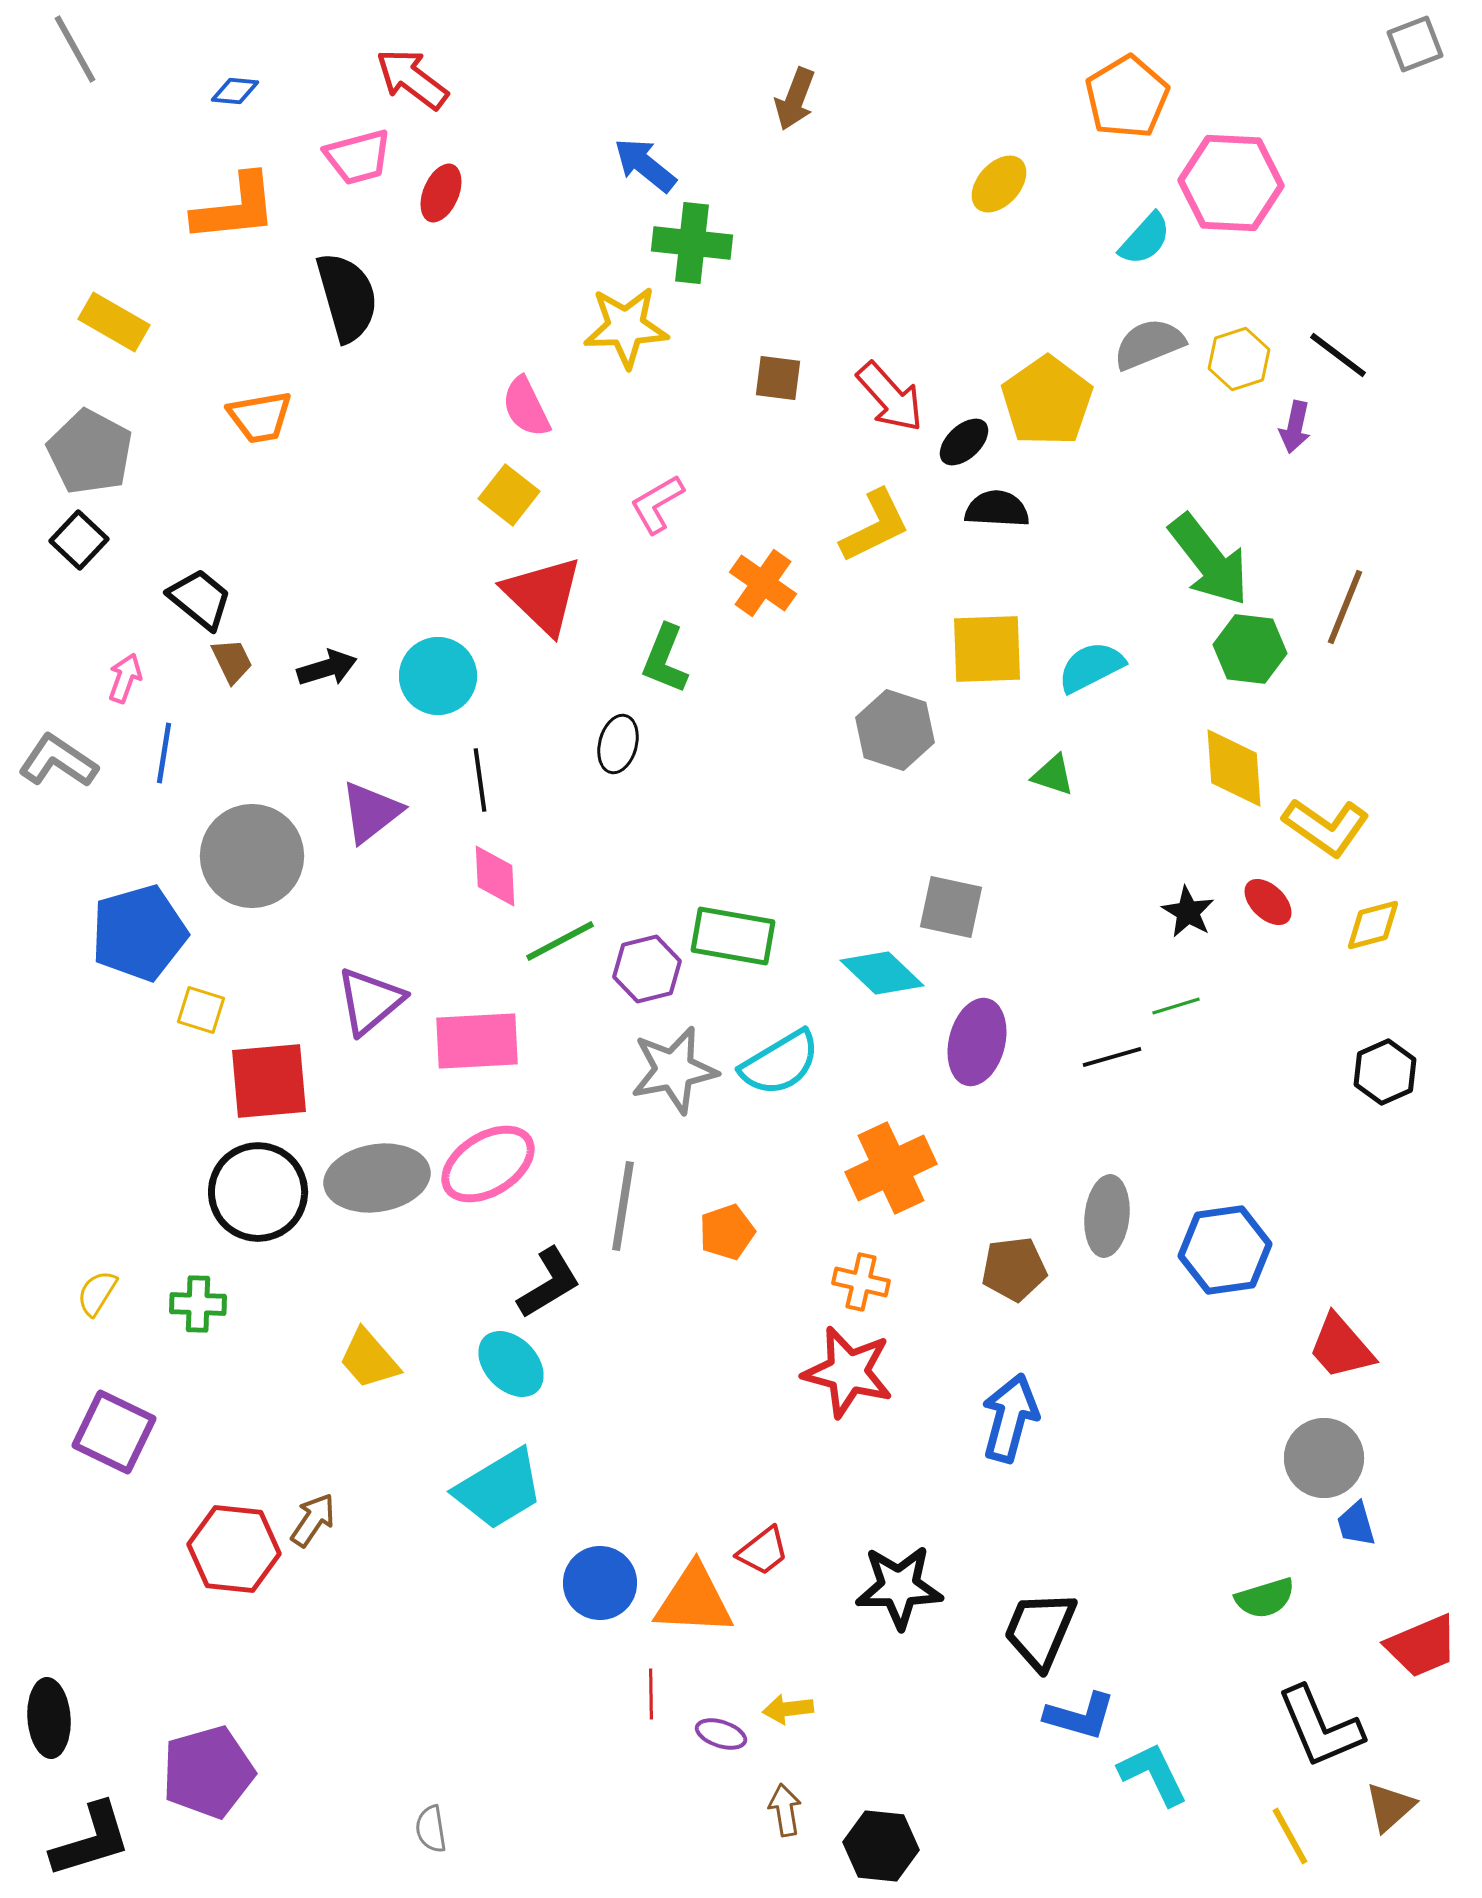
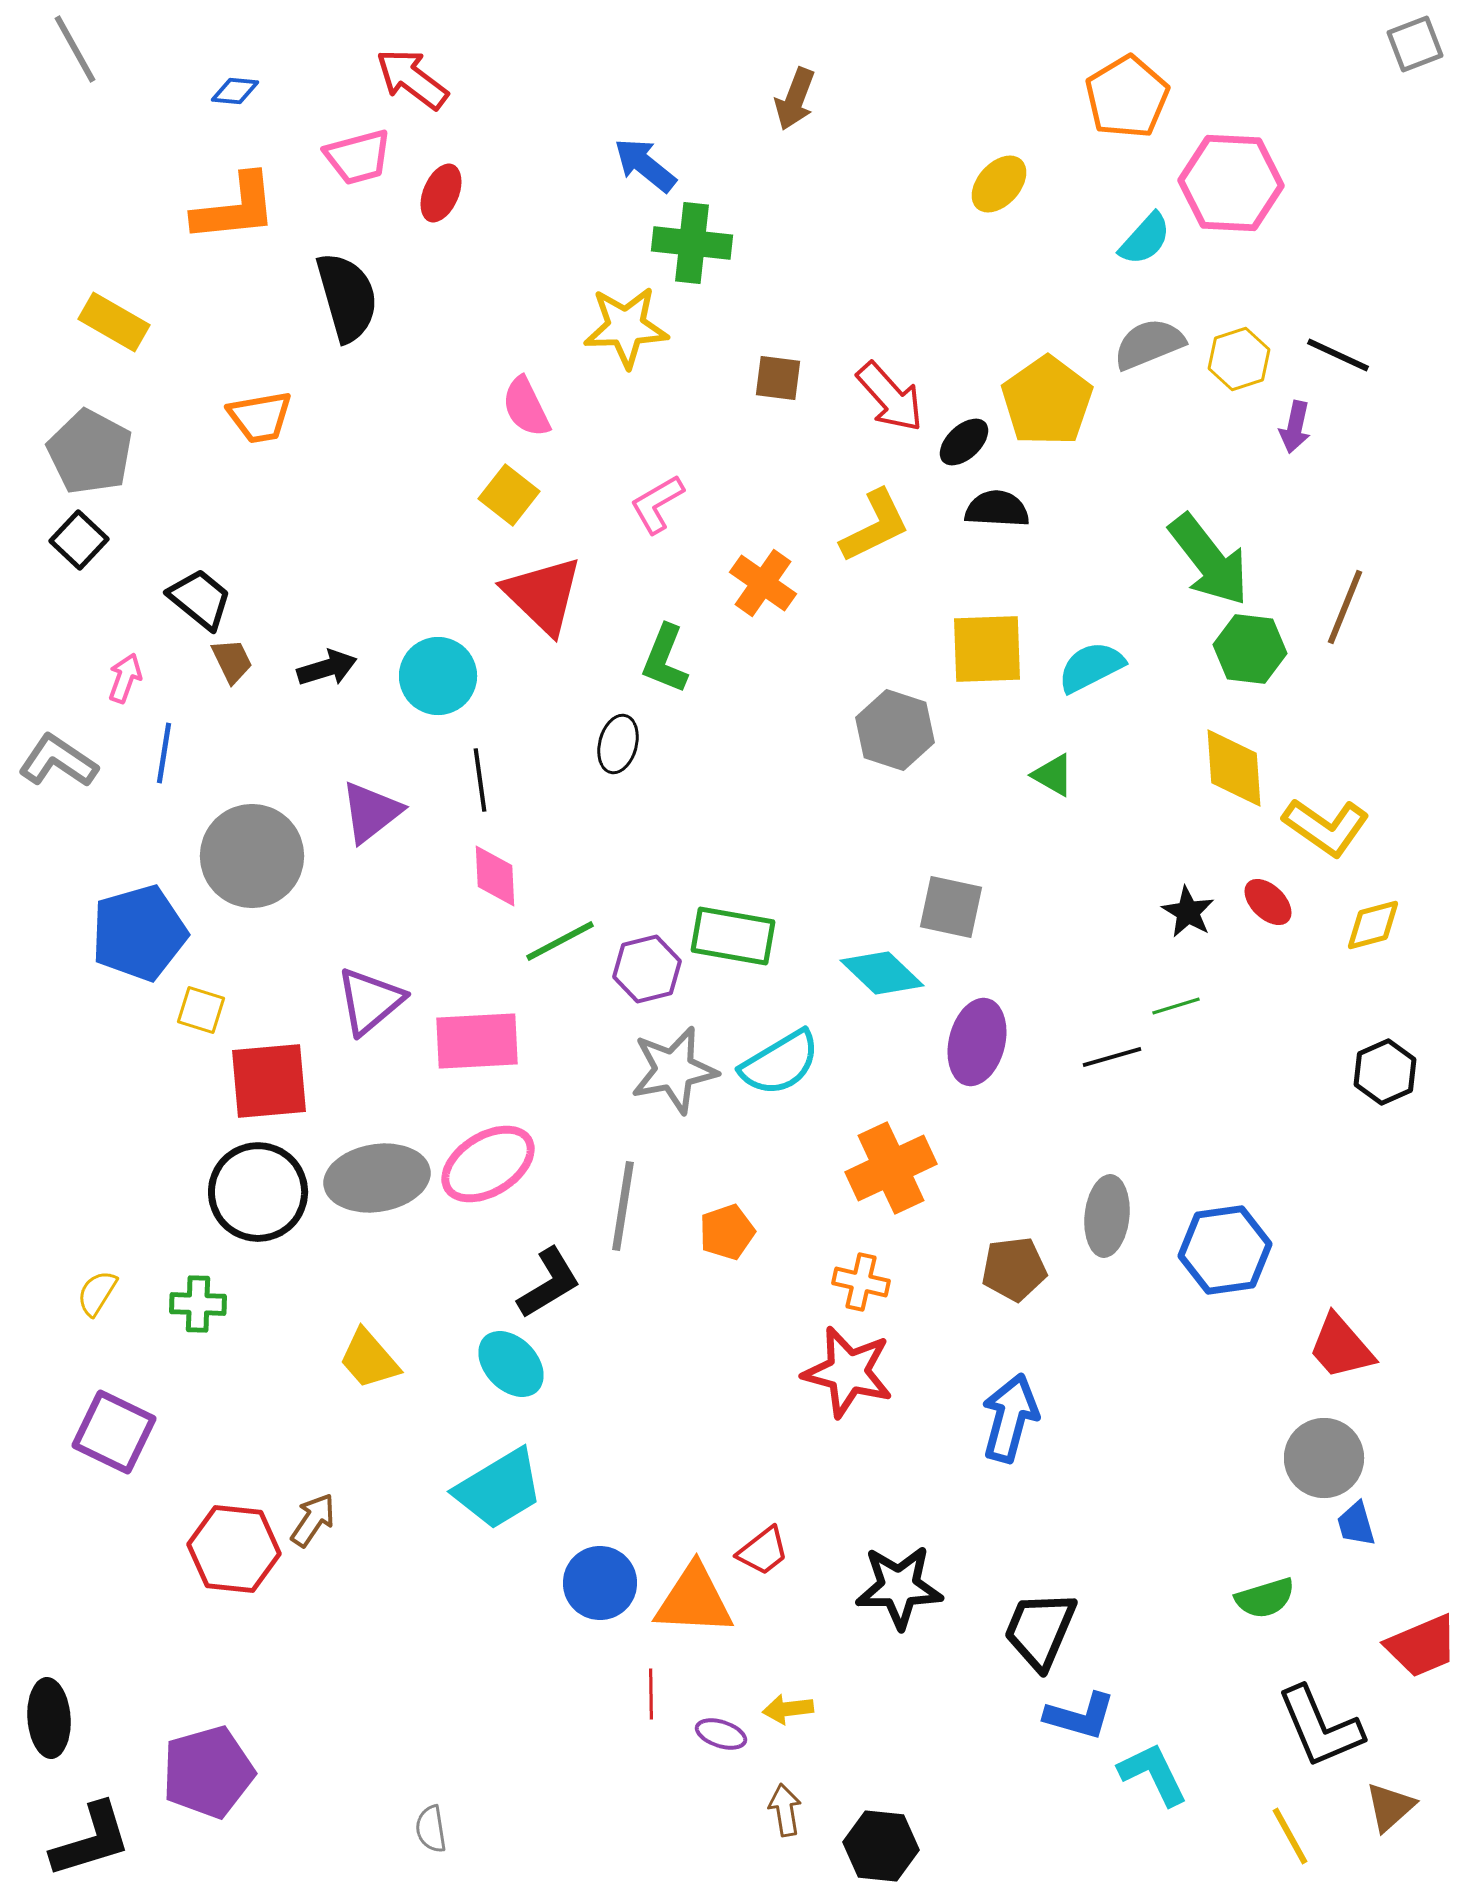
black line at (1338, 355): rotated 12 degrees counterclockwise
green triangle at (1053, 775): rotated 12 degrees clockwise
